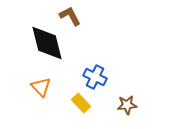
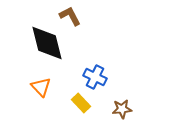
brown star: moved 5 px left, 4 px down
